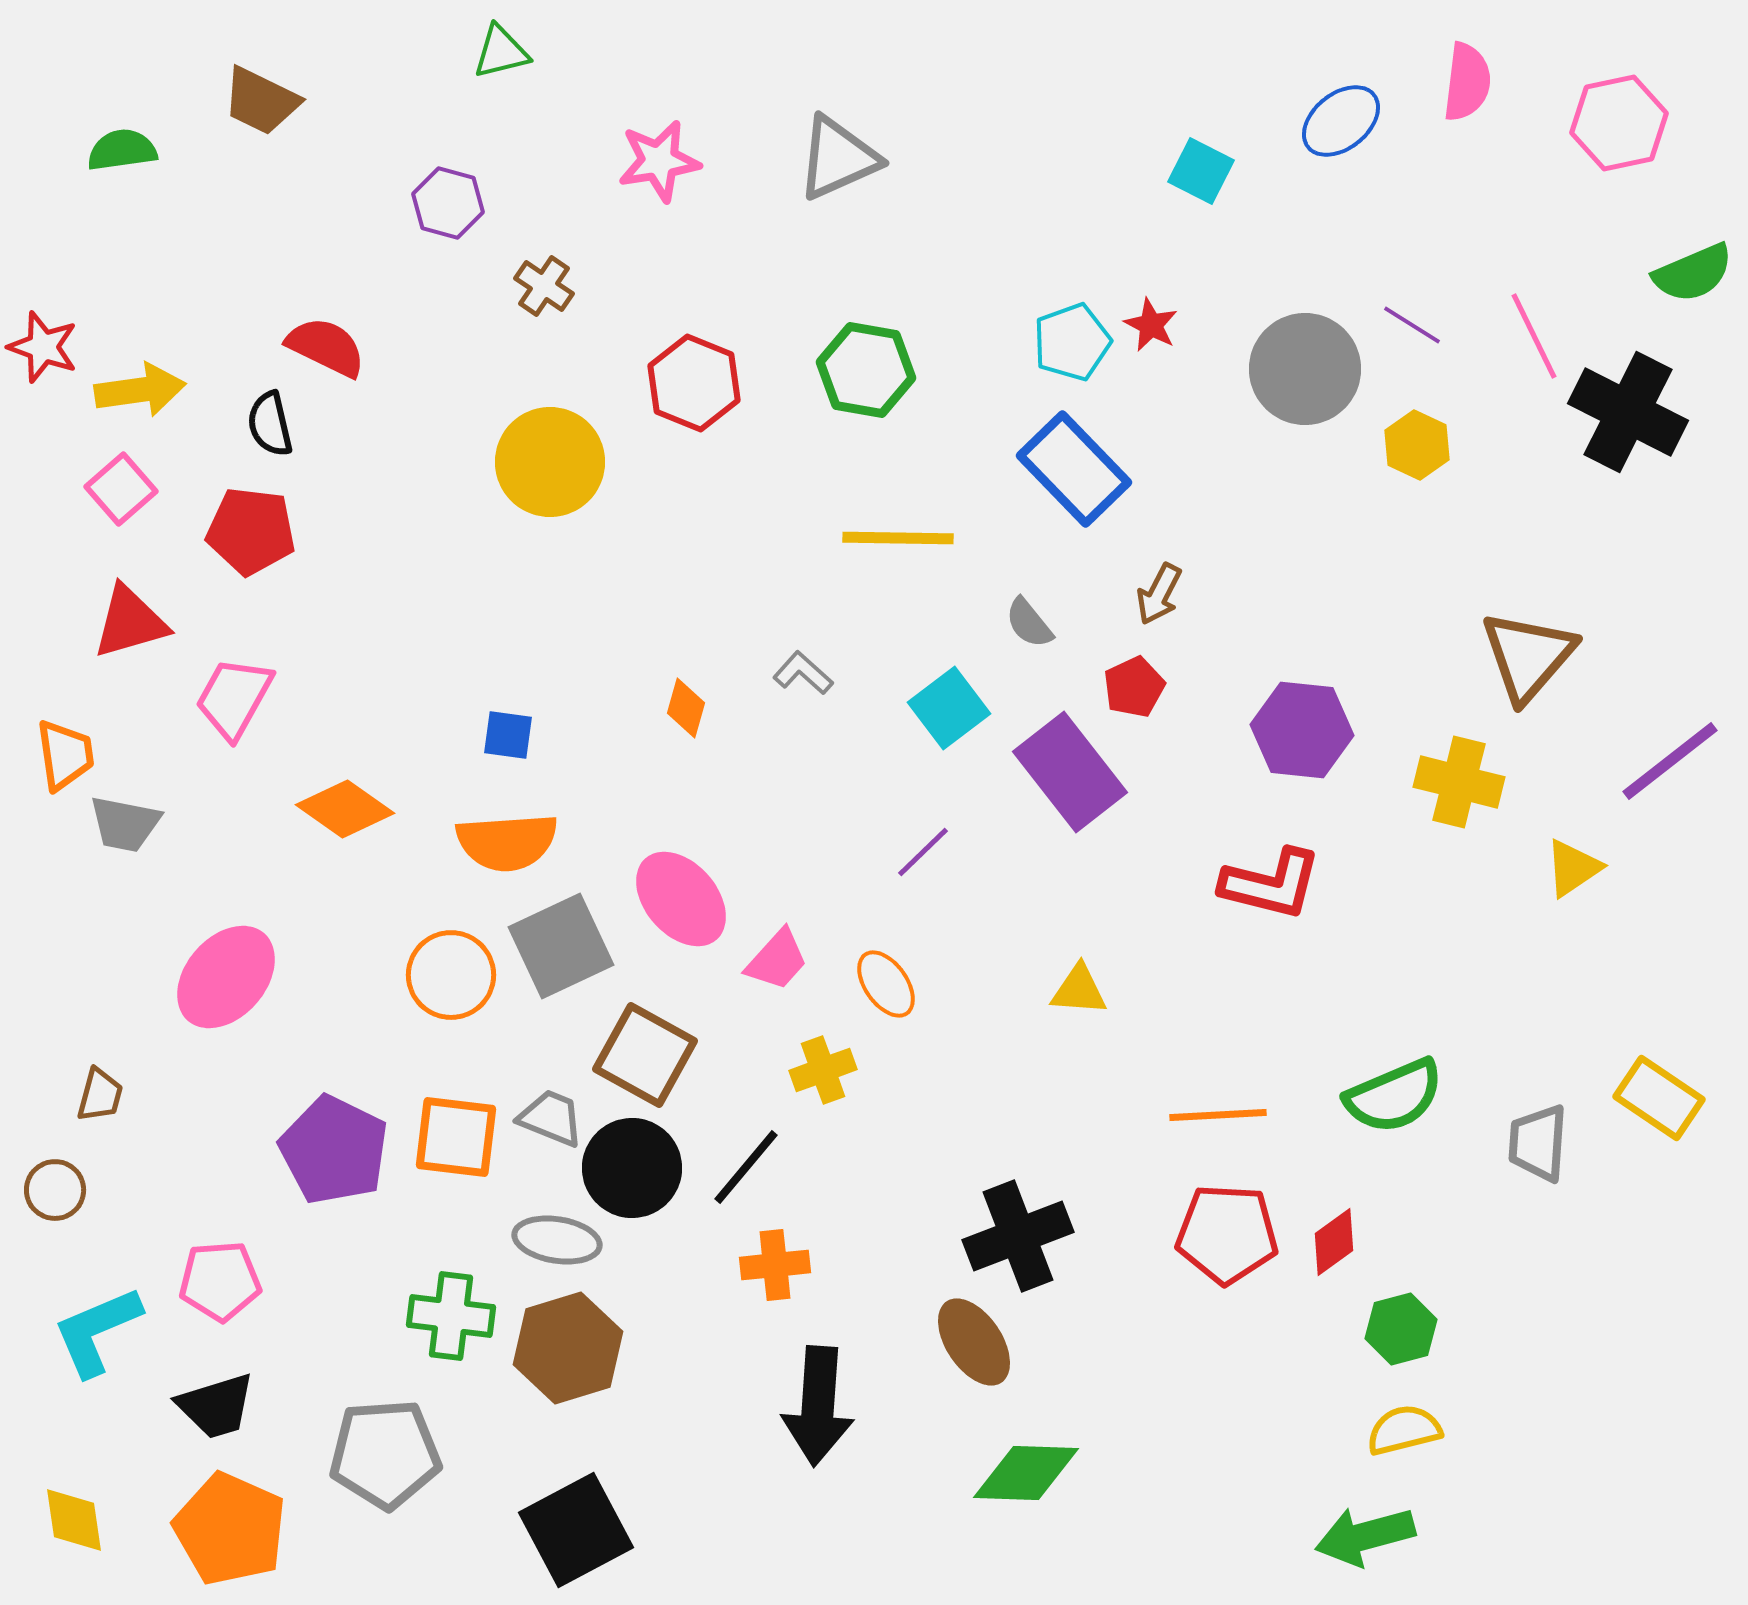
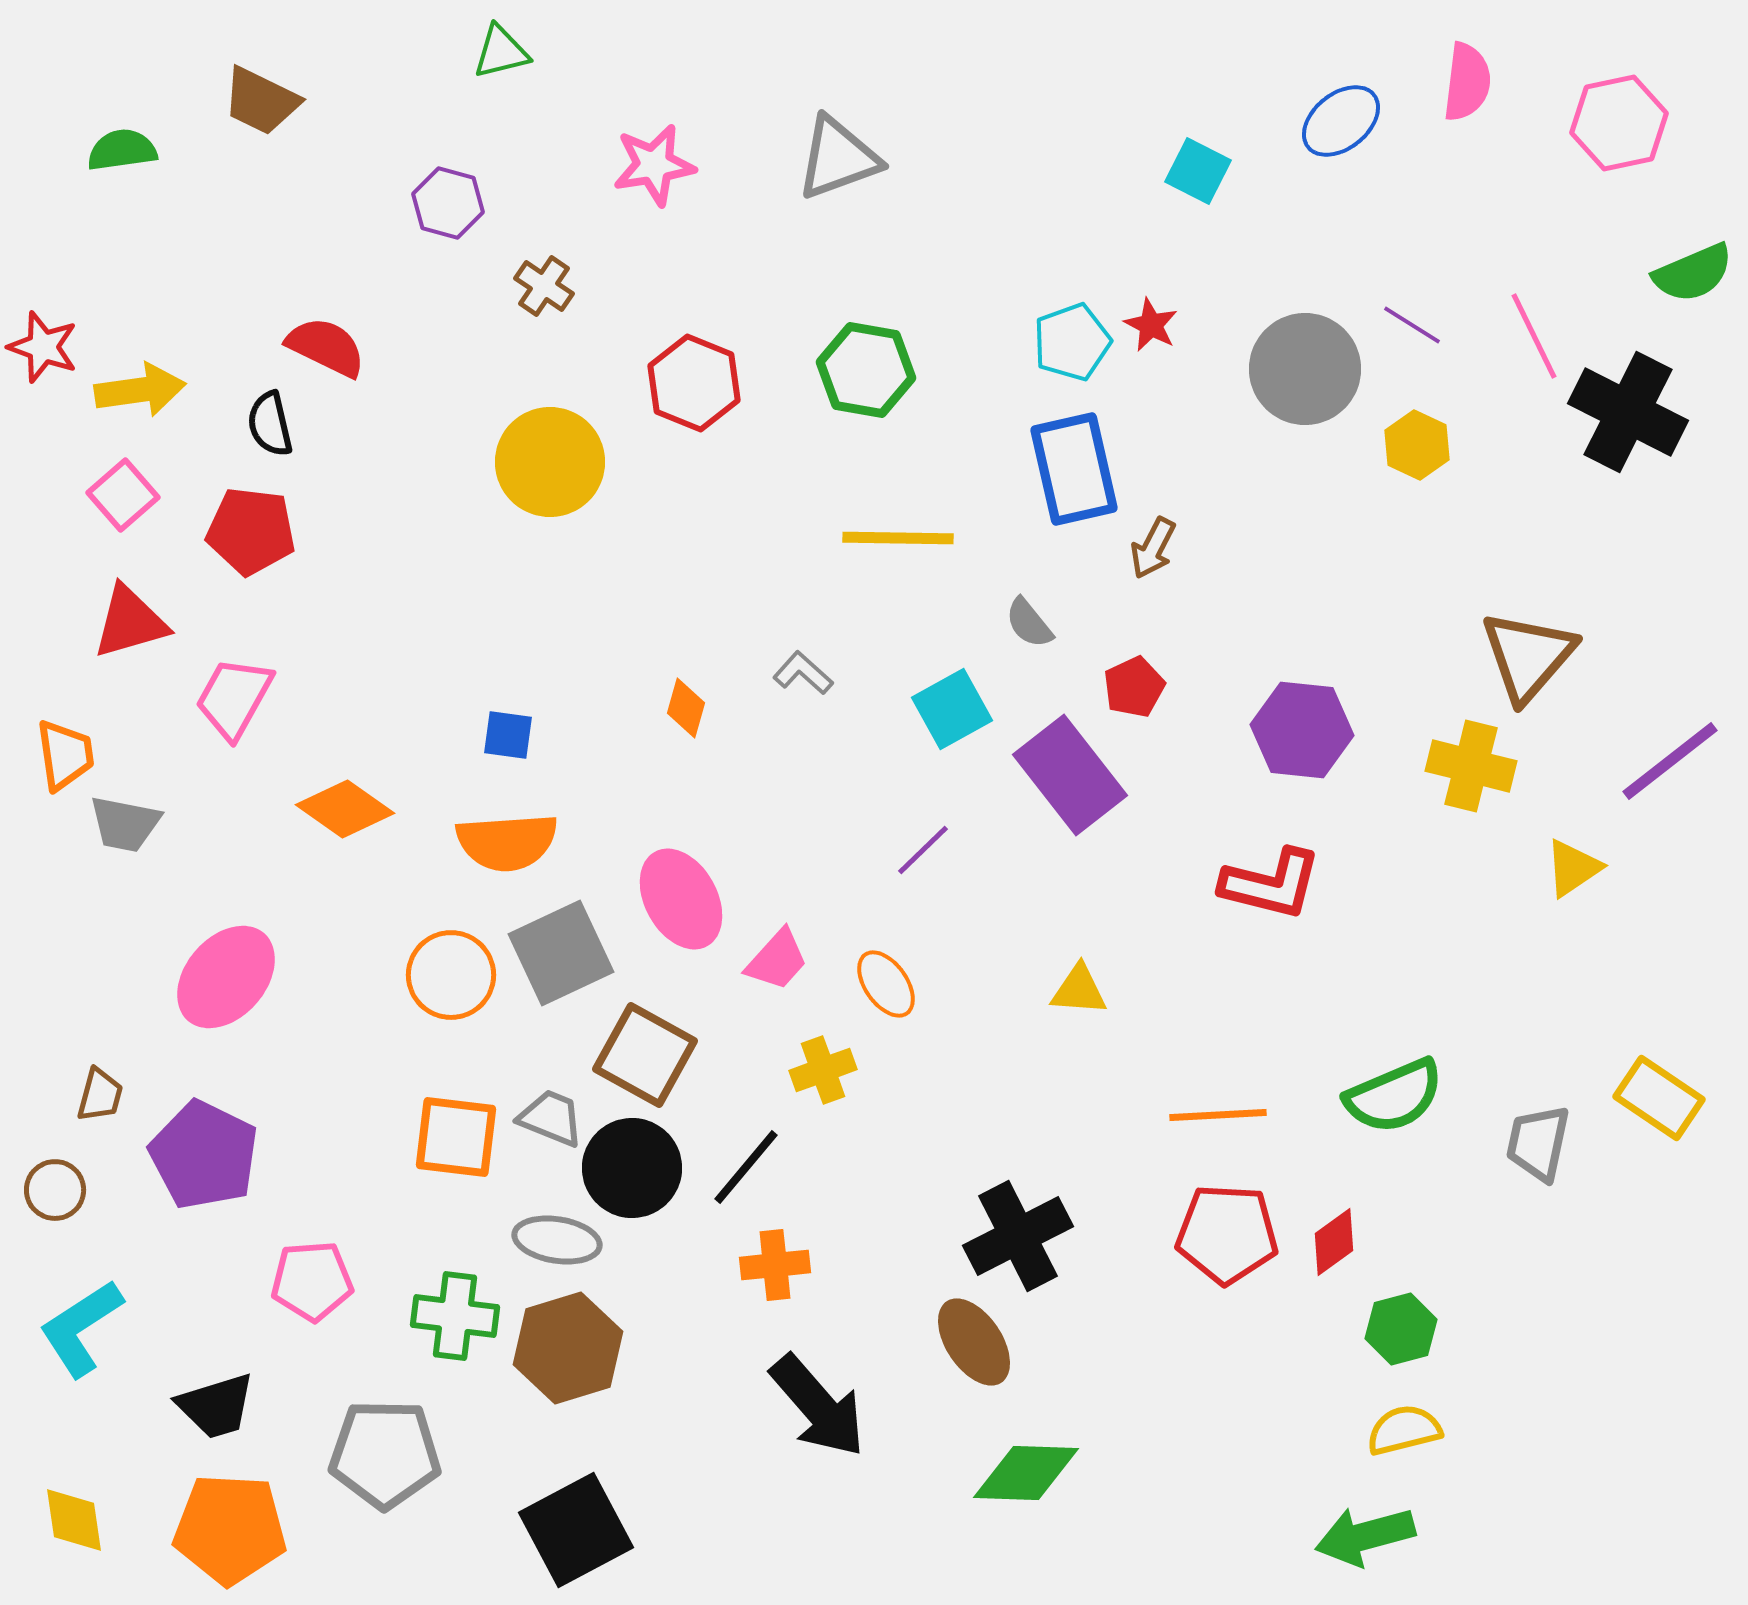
gray triangle at (838, 158): rotated 4 degrees clockwise
pink star at (659, 161): moved 5 px left, 4 px down
cyan square at (1201, 171): moved 3 px left
blue rectangle at (1074, 469): rotated 31 degrees clockwise
pink square at (121, 489): moved 2 px right, 6 px down
brown arrow at (1159, 594): moved 6 px left, 46 px up
cyan square at (949, 708): moved 3 px right, 1 px down; rotated 8 degrees clockwise
purple rectangle at (1070, 772): moved 3 px down
yellow cross at (1459, 782): moved 12 px right, 16 px up
purple line at (923, 852): moved 2 px up
pink ellipse at (681, 899): rotated 12 degrees clockwise
gray square at (561, 946): moved 7 px down
gray trapezoid at (1538, 1143): rotated 8 degrees clockwise
purple pentagon at (334, 1150): moved 130 px left, 5 px down
black cross at (1018, 1236): rotated 6 degrees counterclockwise
pink pentagon at (220, 1281): moved 92 px right
green cross at (451, 1316): moved 4 px right
cyan L-shape at (97, 1331): moved 16 px left, 3 px up; rotated 10 degrees counterclockwise
black arrow at (818, 1406): rotated 45 degrees counterclockwise
gray pentagon at (385, 1454): rotated 5 degrees clockwise
orange pentagon at (230, 1529): rotated 21 degrees counterclockwise
